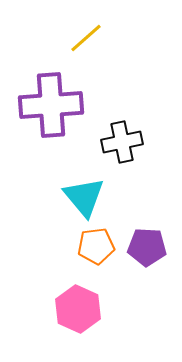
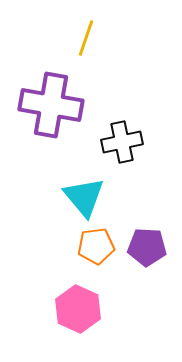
yellow line: rotated 30 degrees counterclockwise
purple cross: rotated 14 degrees clockwise
